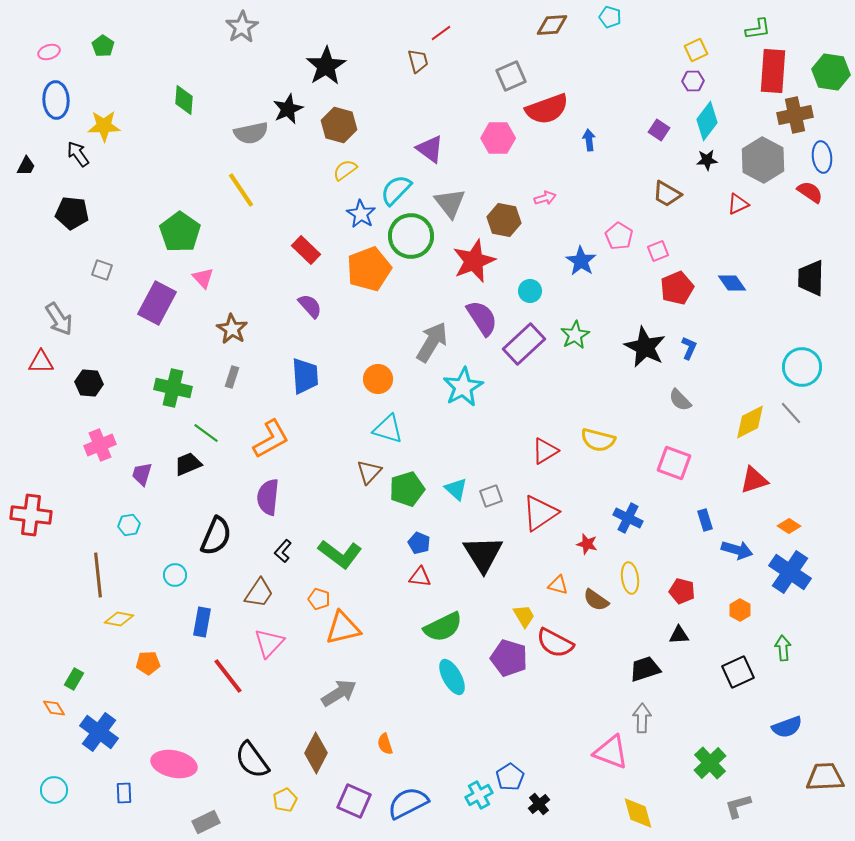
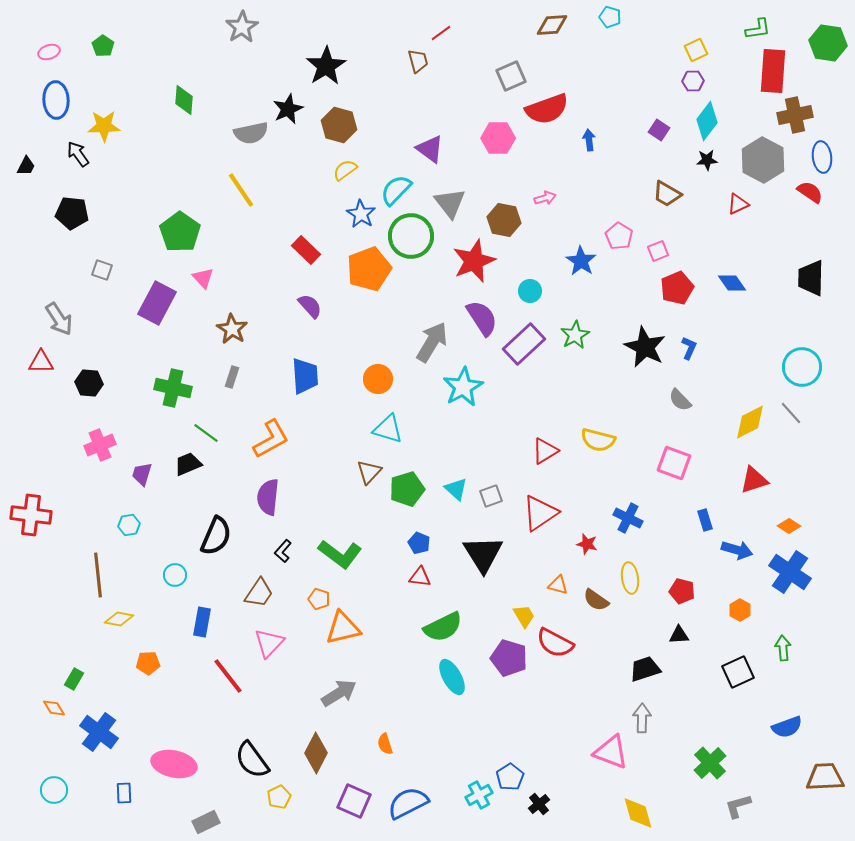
green hexagon at (831, 72): moved 3 px left, 29 px up
yellow pentagon at (285, 800): moved 6 px left, 3 px up
